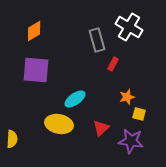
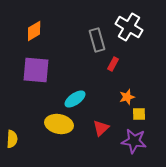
yellow square: rotated 16 degrees counterclockwise
purple star: moved 3 px right
